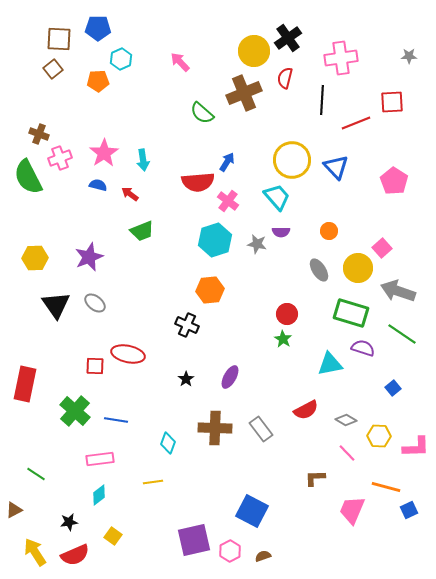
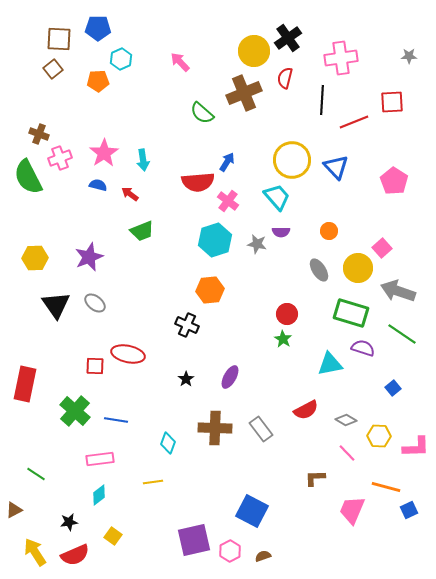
red line at (356, 123): moved 2 px left, 1 px up
